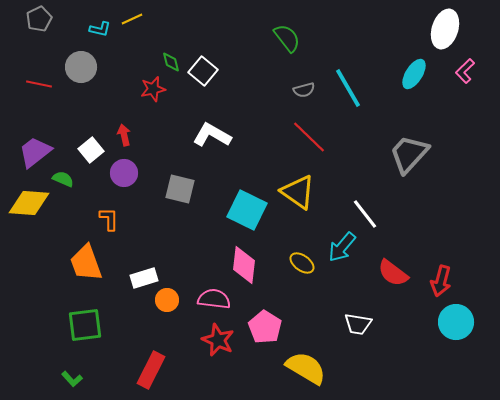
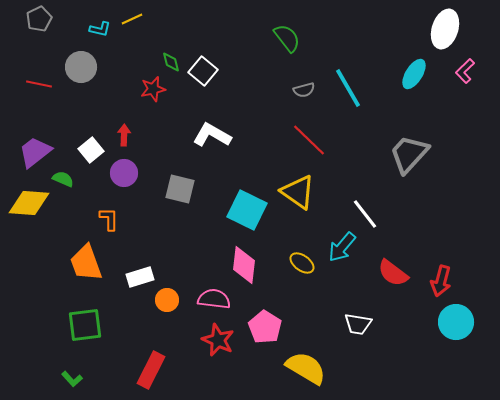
red arrow at (124, 135): rotated 15 degrees clockwise
red line at (309, 137): moved 3 px down
white rectangle at (144, 278): moved 4 px left, 1 px up
